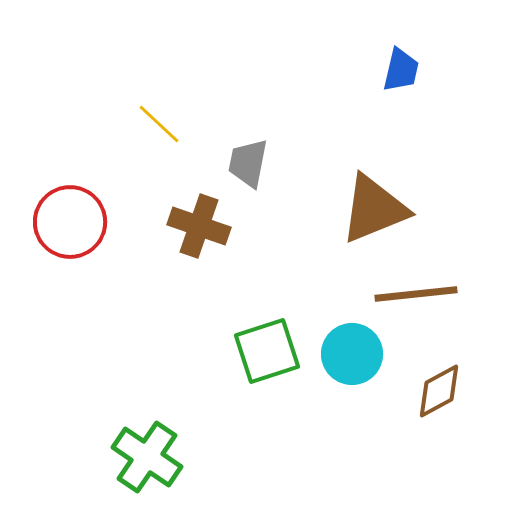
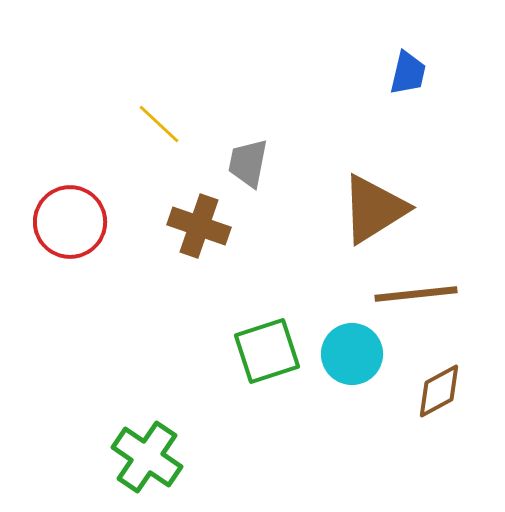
blue trapezoid: moved 7 px right, 3 px down
brown triangle: rotated 10 degrees counterclockwise
